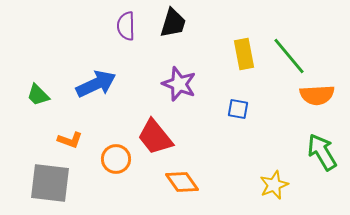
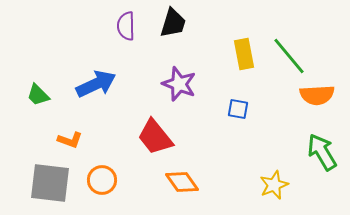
orange circle: moved 14 px left, 21 px down
